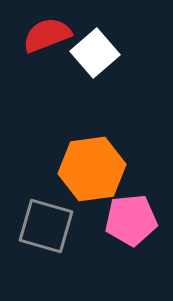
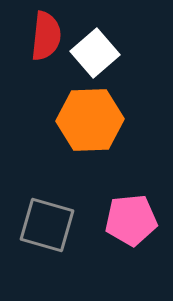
red semicircle: moved 1 px left, 1 px down; rotated 117 degrees clockwise
orange hexagon: moved 2 px left, 49 px up; rotated 6 degrees clockwise
gray square: moved 1 px right, 1 px up
